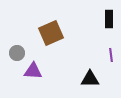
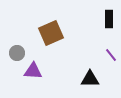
purple line: rotated 32 degrees counterclockwise
